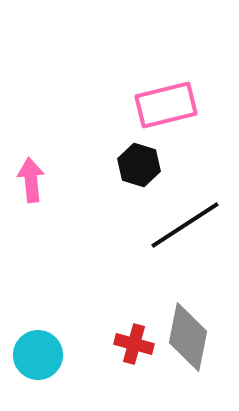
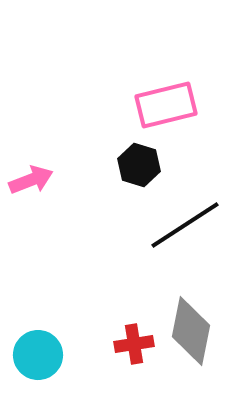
pink arrow: rotated 75 degrees clockwise
gray diamond: moved 3 px right, 6 px up
red cross: rotated 24 degrees counterclockwise
